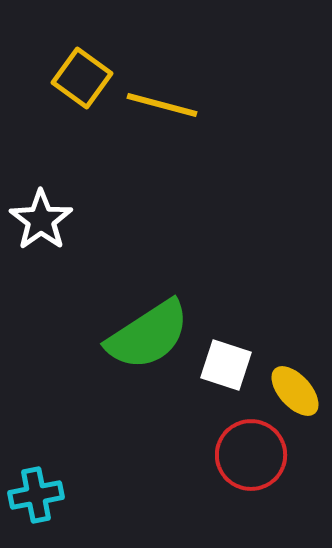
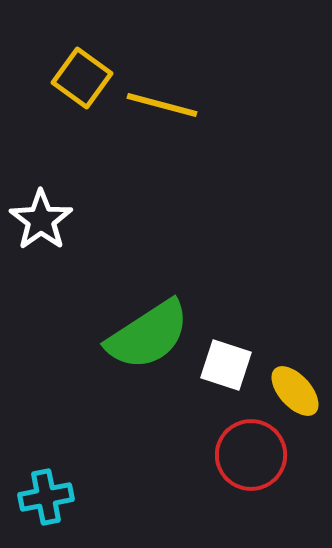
cyan cross: moved 10 px right, 2 px down
